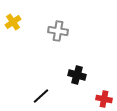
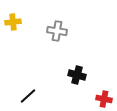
yellow cross: rotated 28 degrees clockwise
gray cross: moved 1 px left
black line: moved 13 px left
